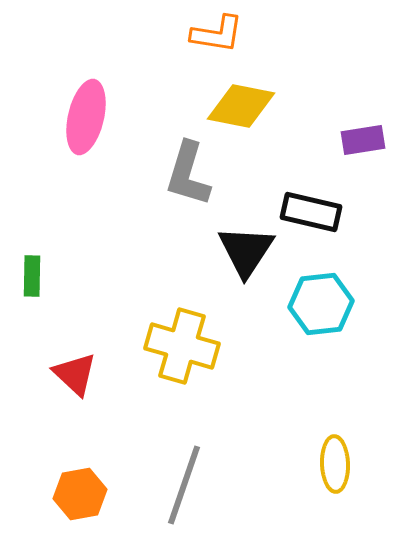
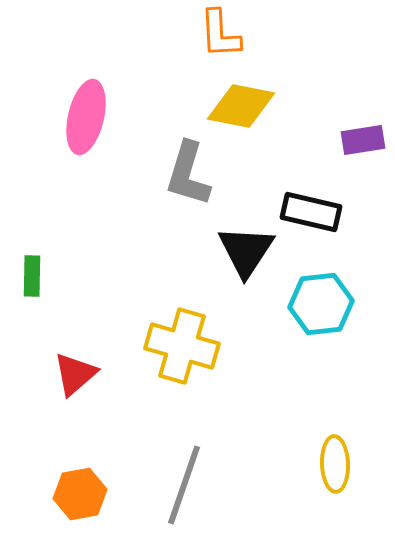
orange L-shape: moved 3 px right; rotated 78 degrees clockwise
red triangle: rotated 36 degrees clockwise
